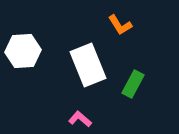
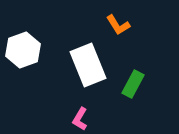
orange L-shape: moved 2 px left
white hexagon: moved 1 px up; rotated 16 degrees counterclockwise
pink L-shape: rotated 100 degrees counterclockwise
